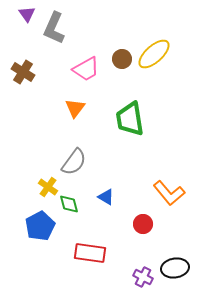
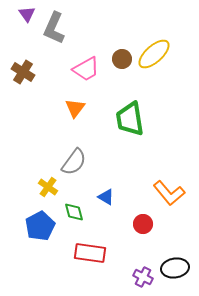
green diamond: moved 5 px right, 8 px down
